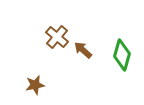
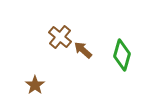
brown cross: moved 3 px right
brown star: rotated 24 degrees counterclockwise
